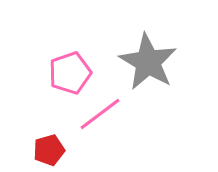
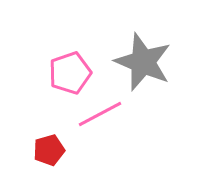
gray star: moved 5 px left; rotated 8 degrees counterclockwise
pink line: rotated 9 degrees clockwise
